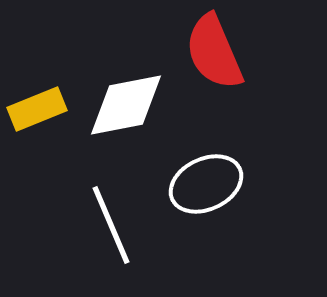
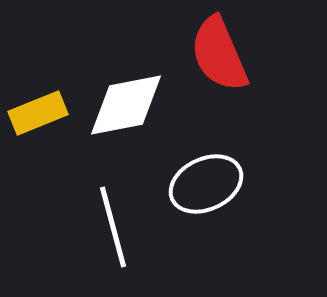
red semicircle: moved 5 px right, 2 px down
yellow rectangle: moved 1 px right, 4 px down
white line: moved 2 px right, 2 px down; rotated 8 degrees clockwise
